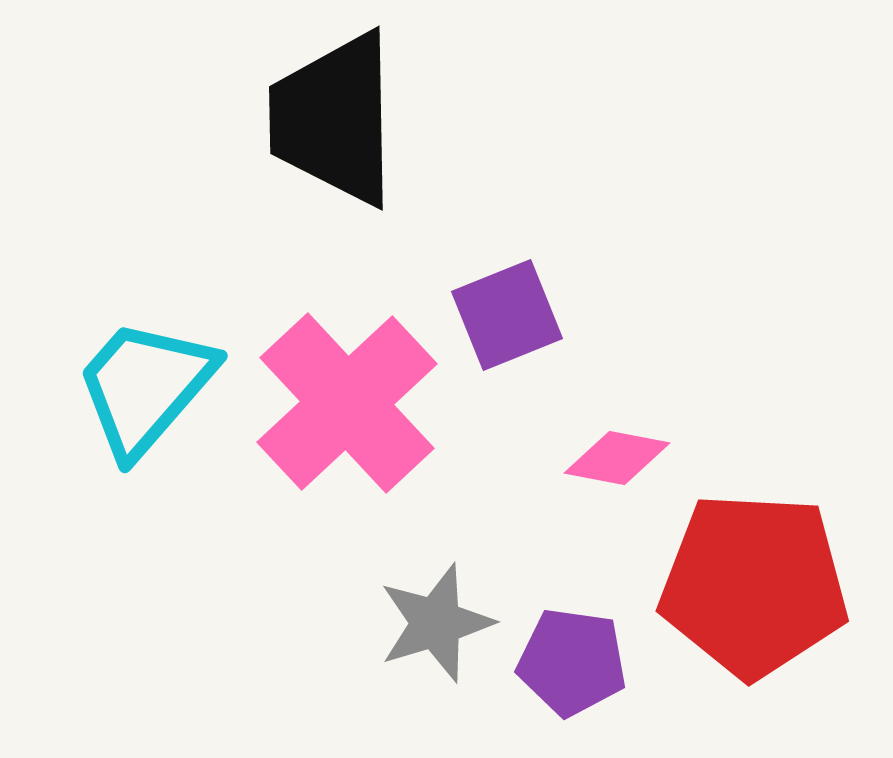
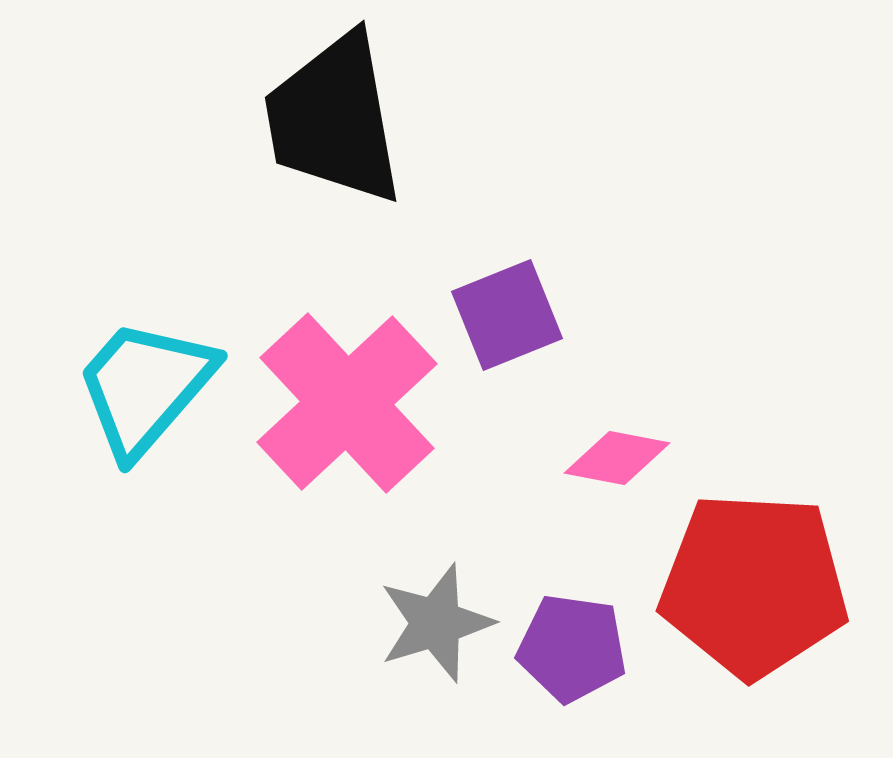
black trapezoid: rotated 9 degrees counterclockwise
purple pentagon: moved 14 px up
